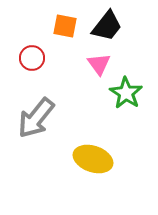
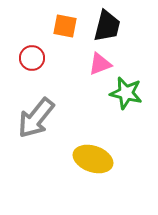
black trapezoid: rotated 24 degrees counterclockwise
pink triangle: moved 1 px right; rotated 45 degrees clockwise
green star: rotated 20 degrees counterclockwise
